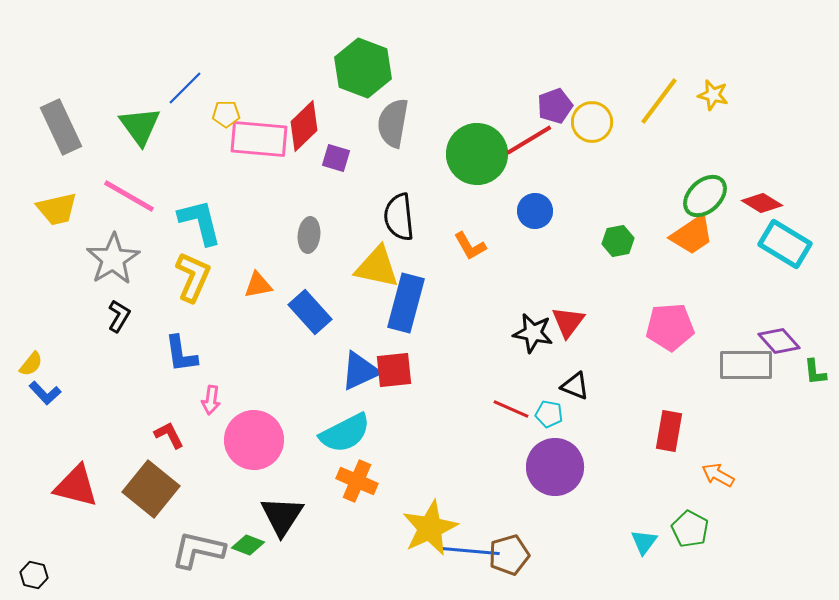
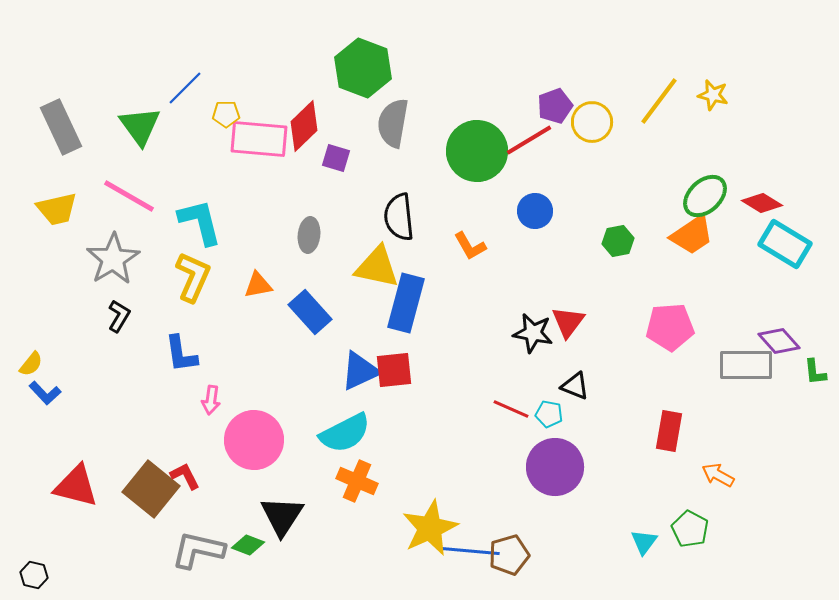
green circle at (477, 154): moved 3 px up
red L-shape at (169, 435): moved 16 px right, 41 px down
